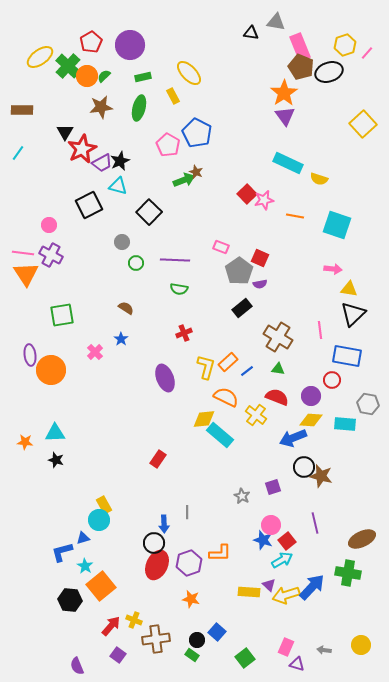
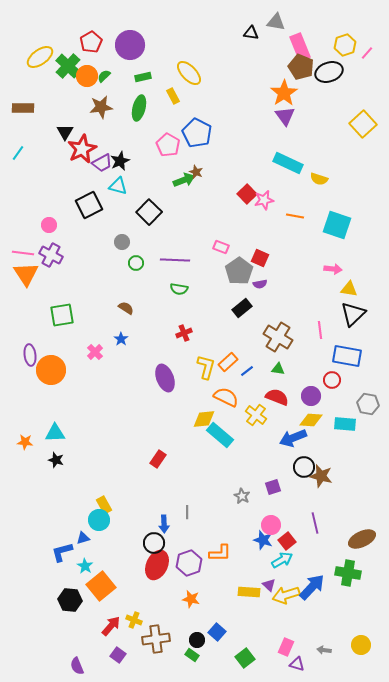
brown rectangle at (22, 110): moved 1 px right, 2 px up
